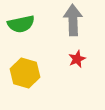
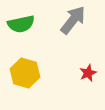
gray arrow: rotated 40 degrees clockwise
red star: moved 11 px right, 14 px down
